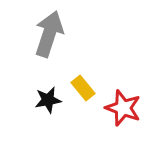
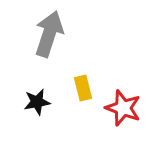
yellow rectangle: rotated 25 degrees clockwise
black star: moved 11 px left, 2 px down
